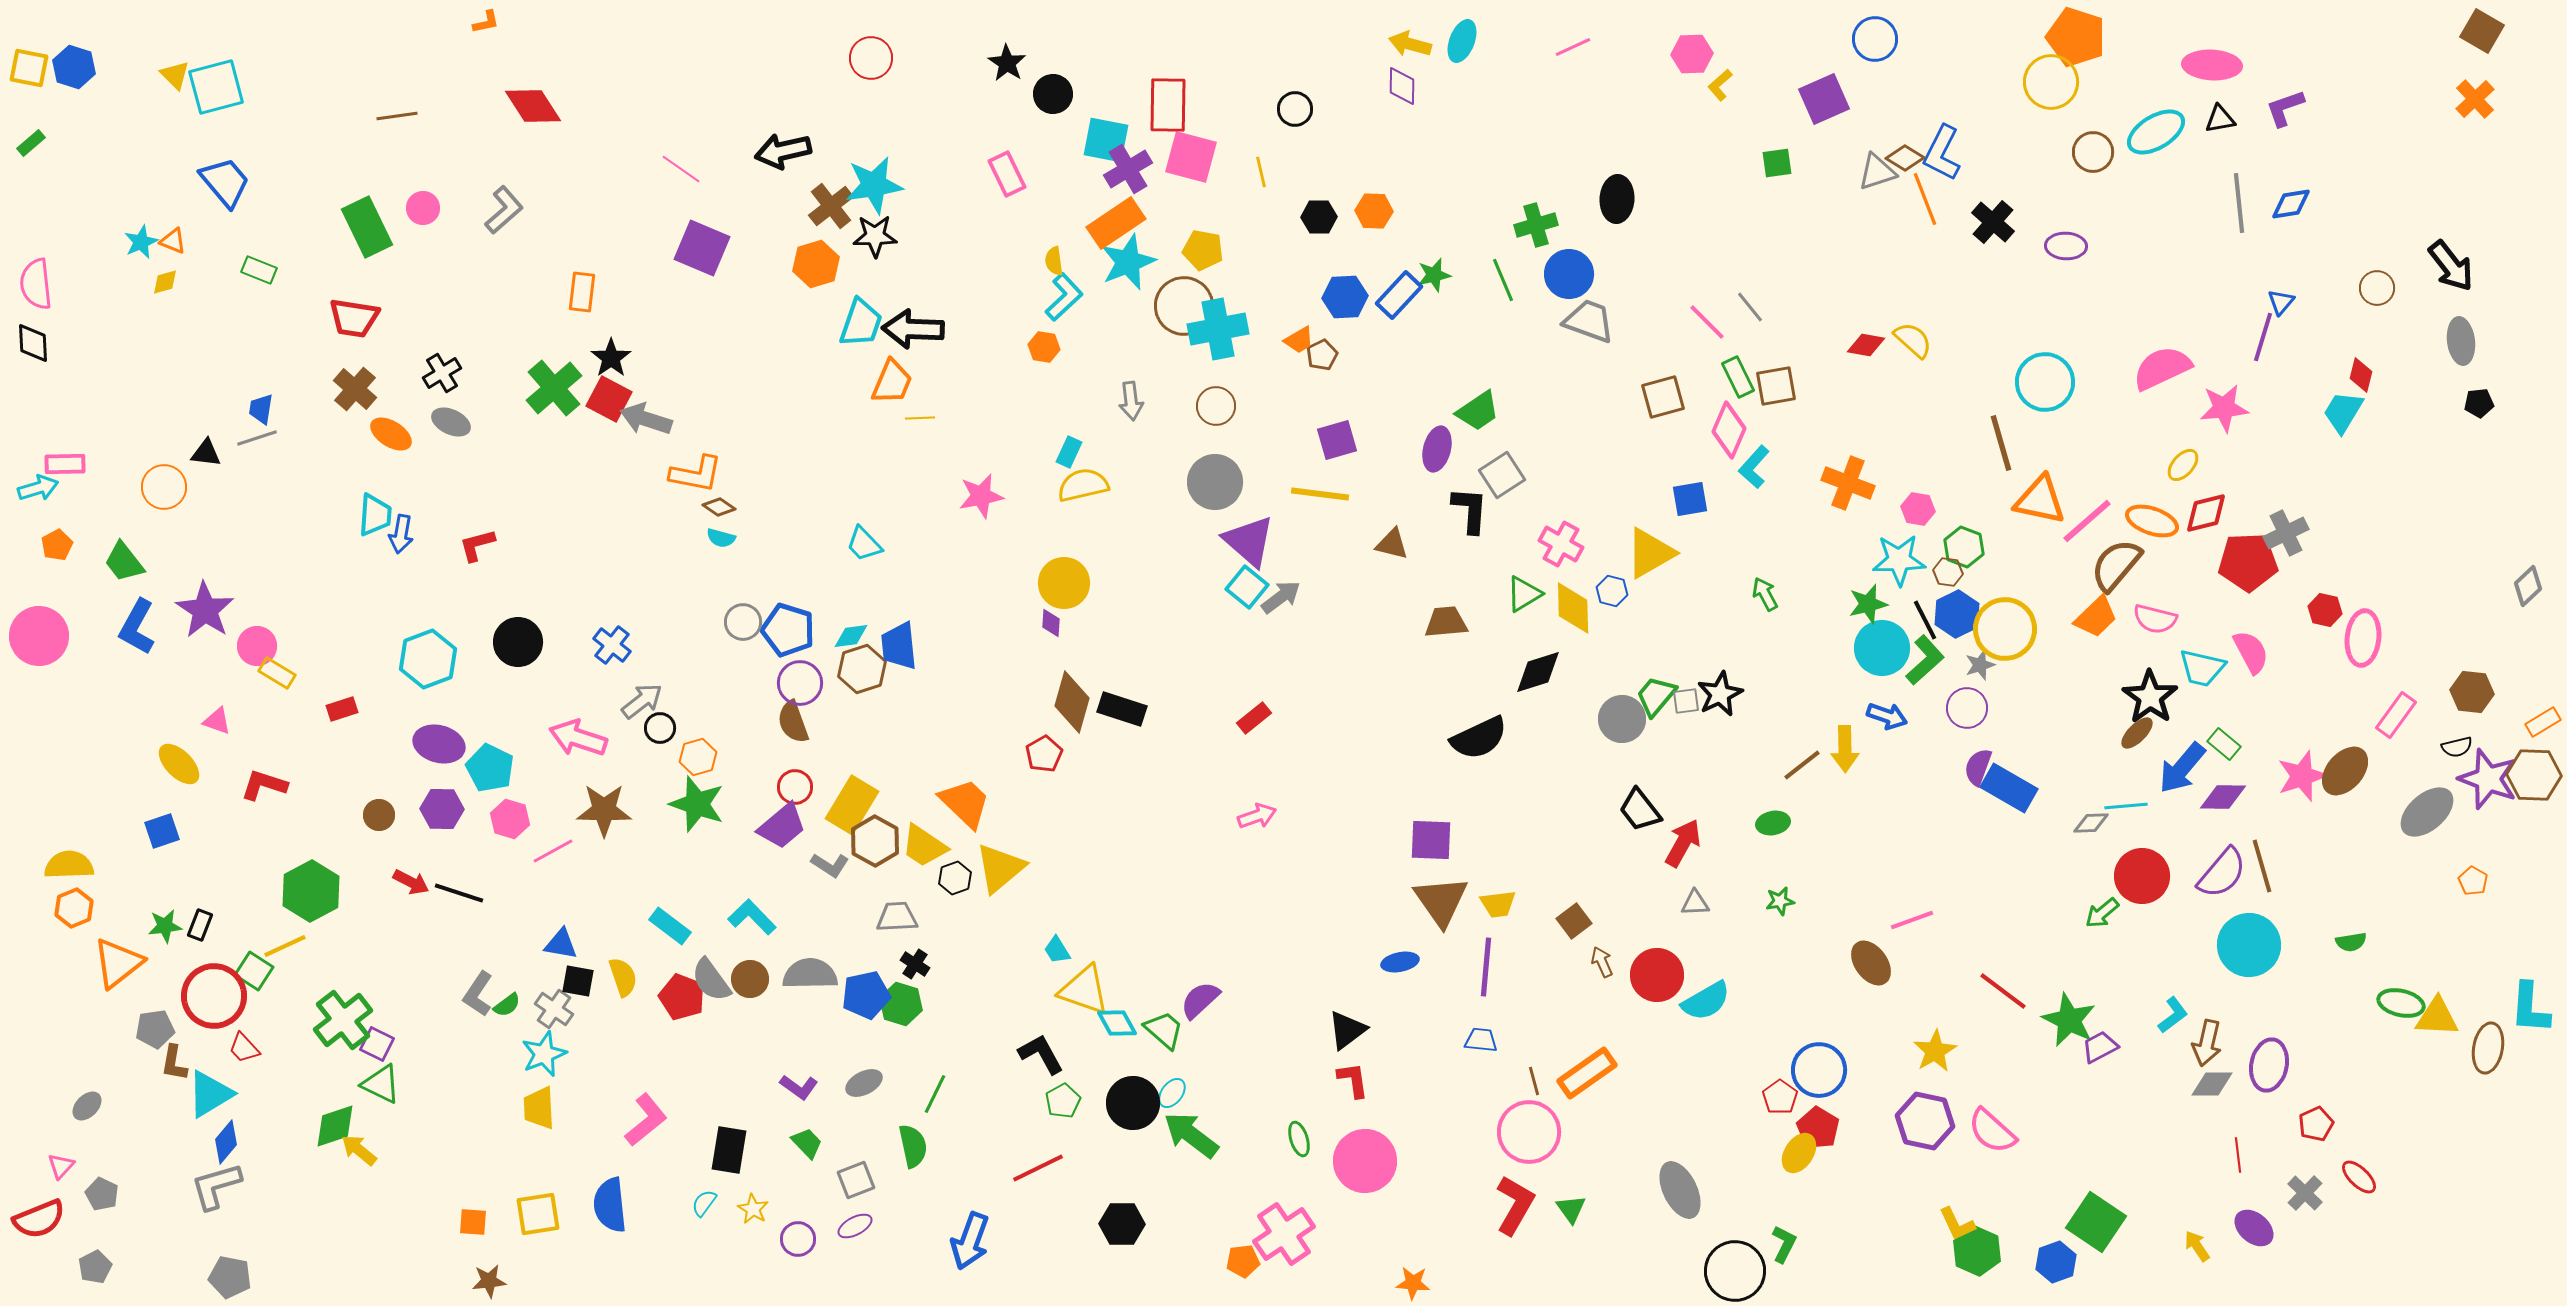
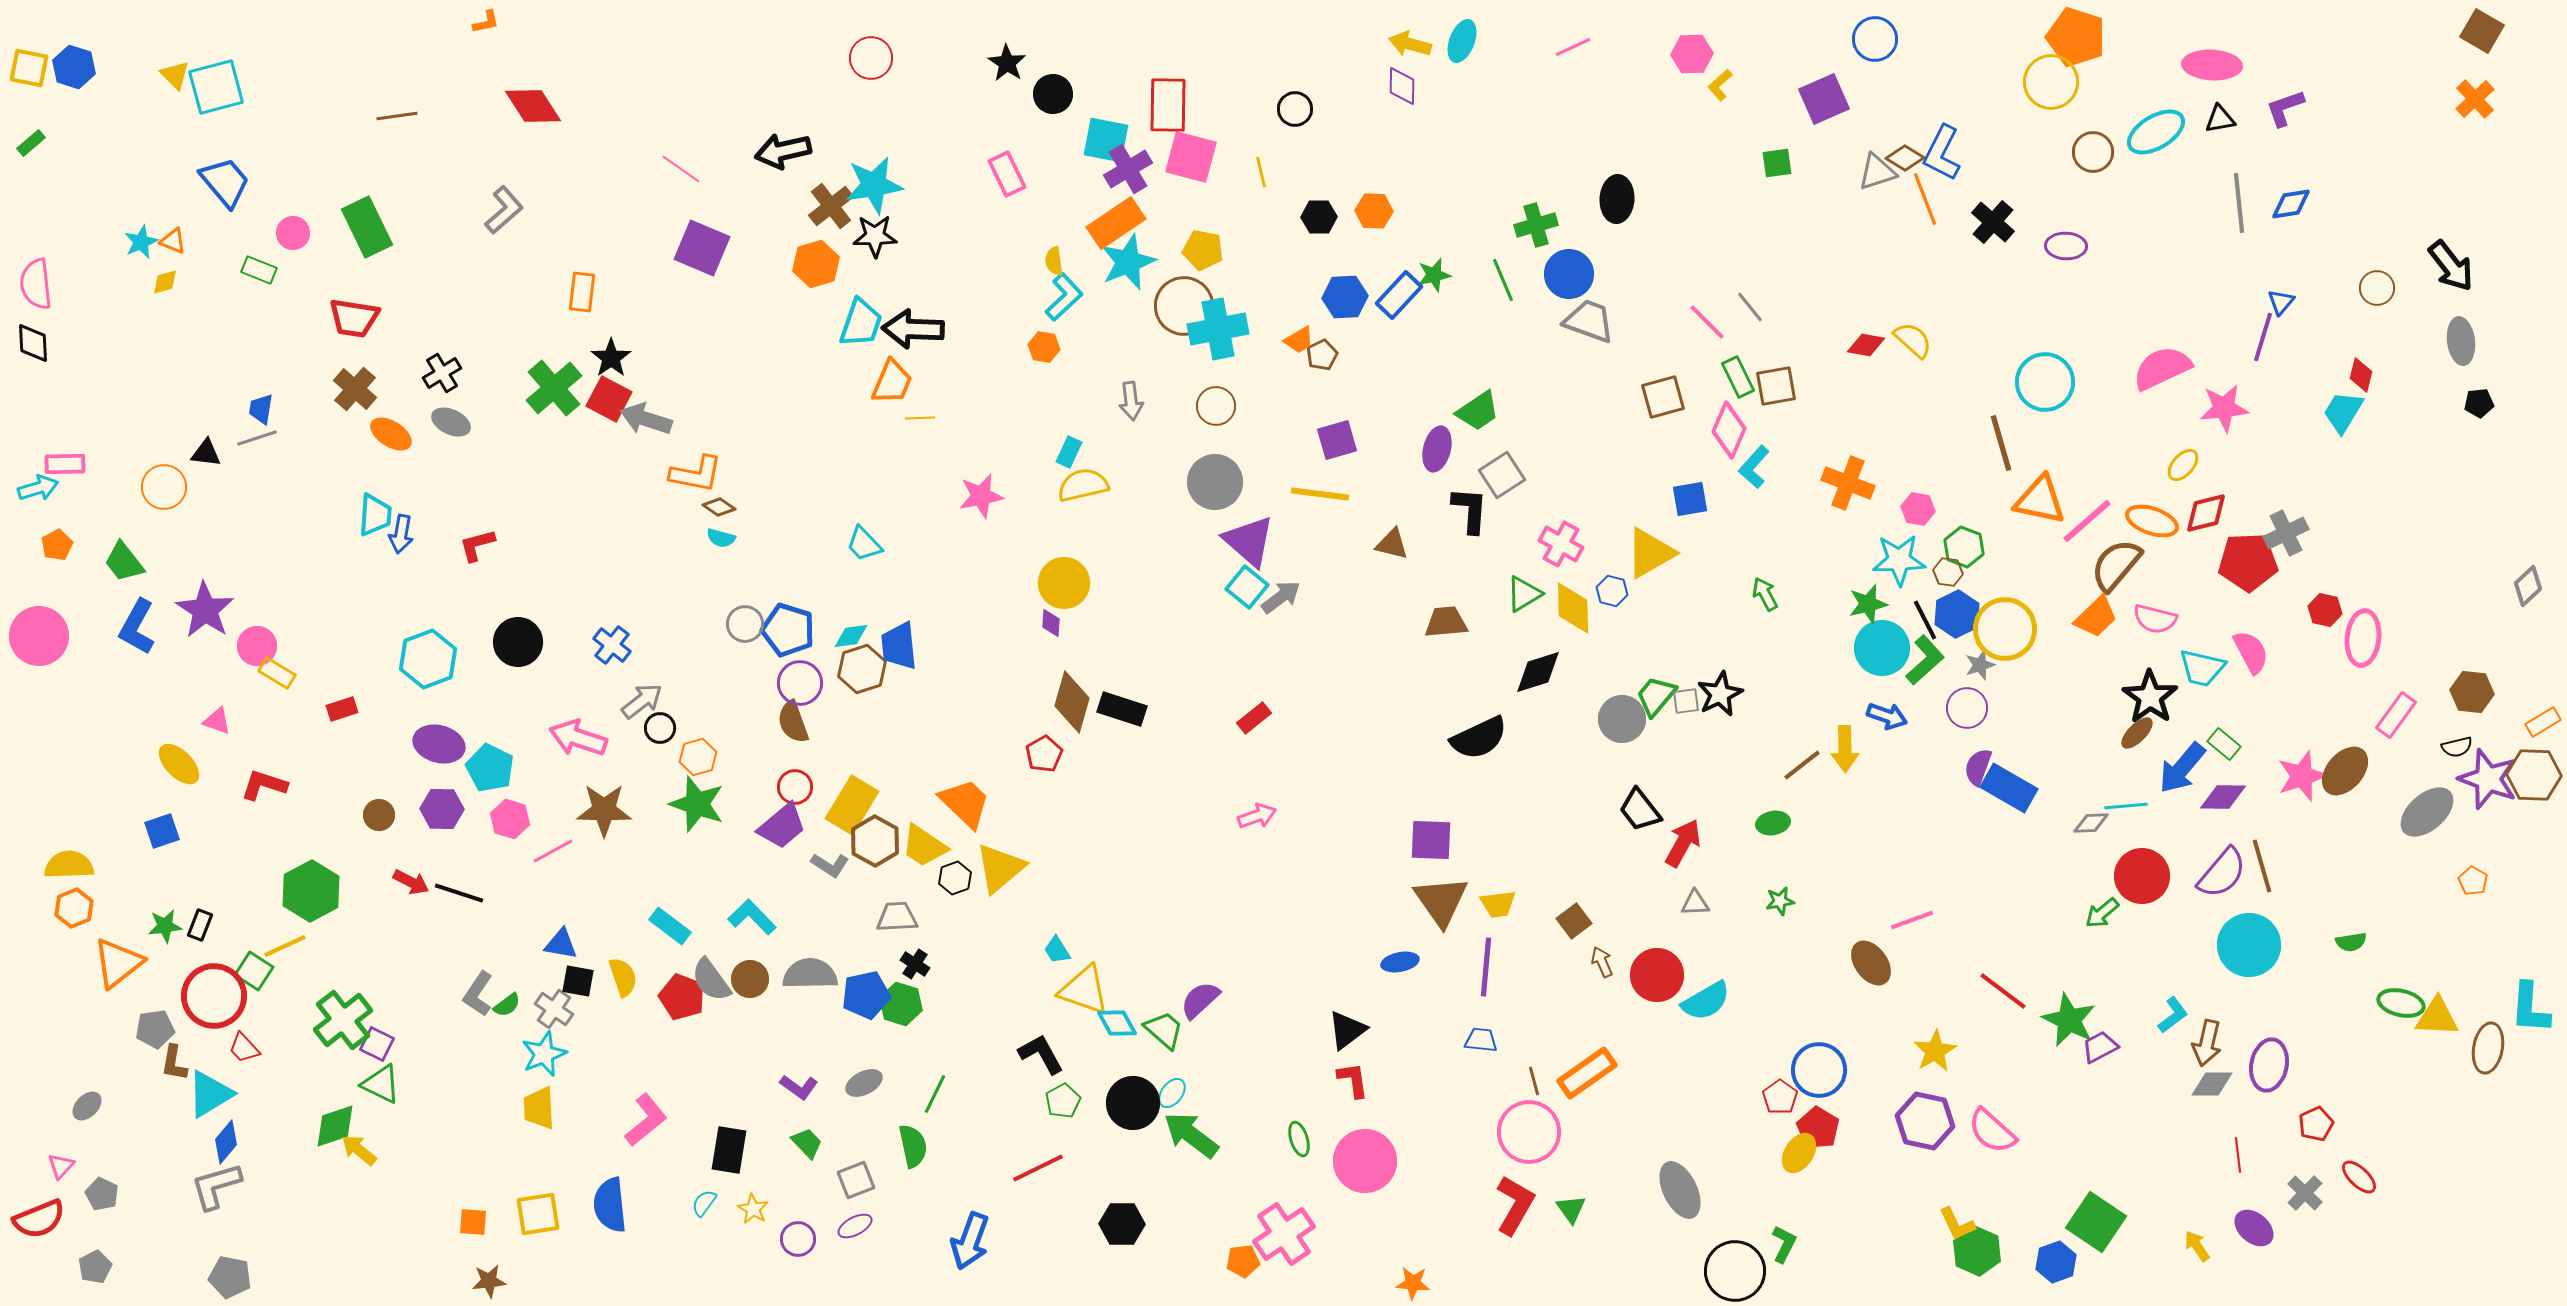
pink circle at (423, 208): moved 130 px left, 25 px down
gray circle at (743, 622): moved 2 px right, 2 px down
